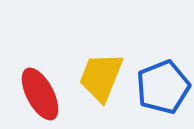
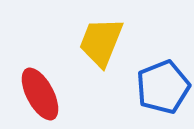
yellow trapezoid: moved 35 px up
